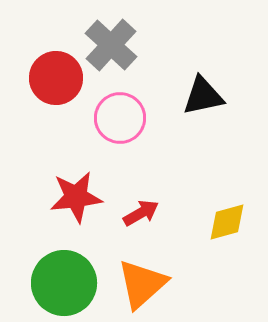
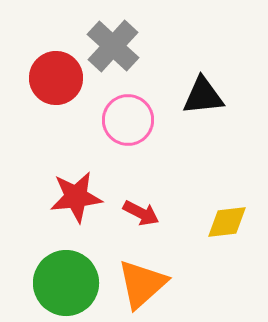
gray cross: moved 2 px right, 1 px down
black triangle: rotated 6 degrees clockwise
pink circle: moved 8 px right, 2 px down
red arrow: rotated 57 degrees clockwise
yellow diamond: rotated 9 degrees clockwise
green circle: moved 2 px right
